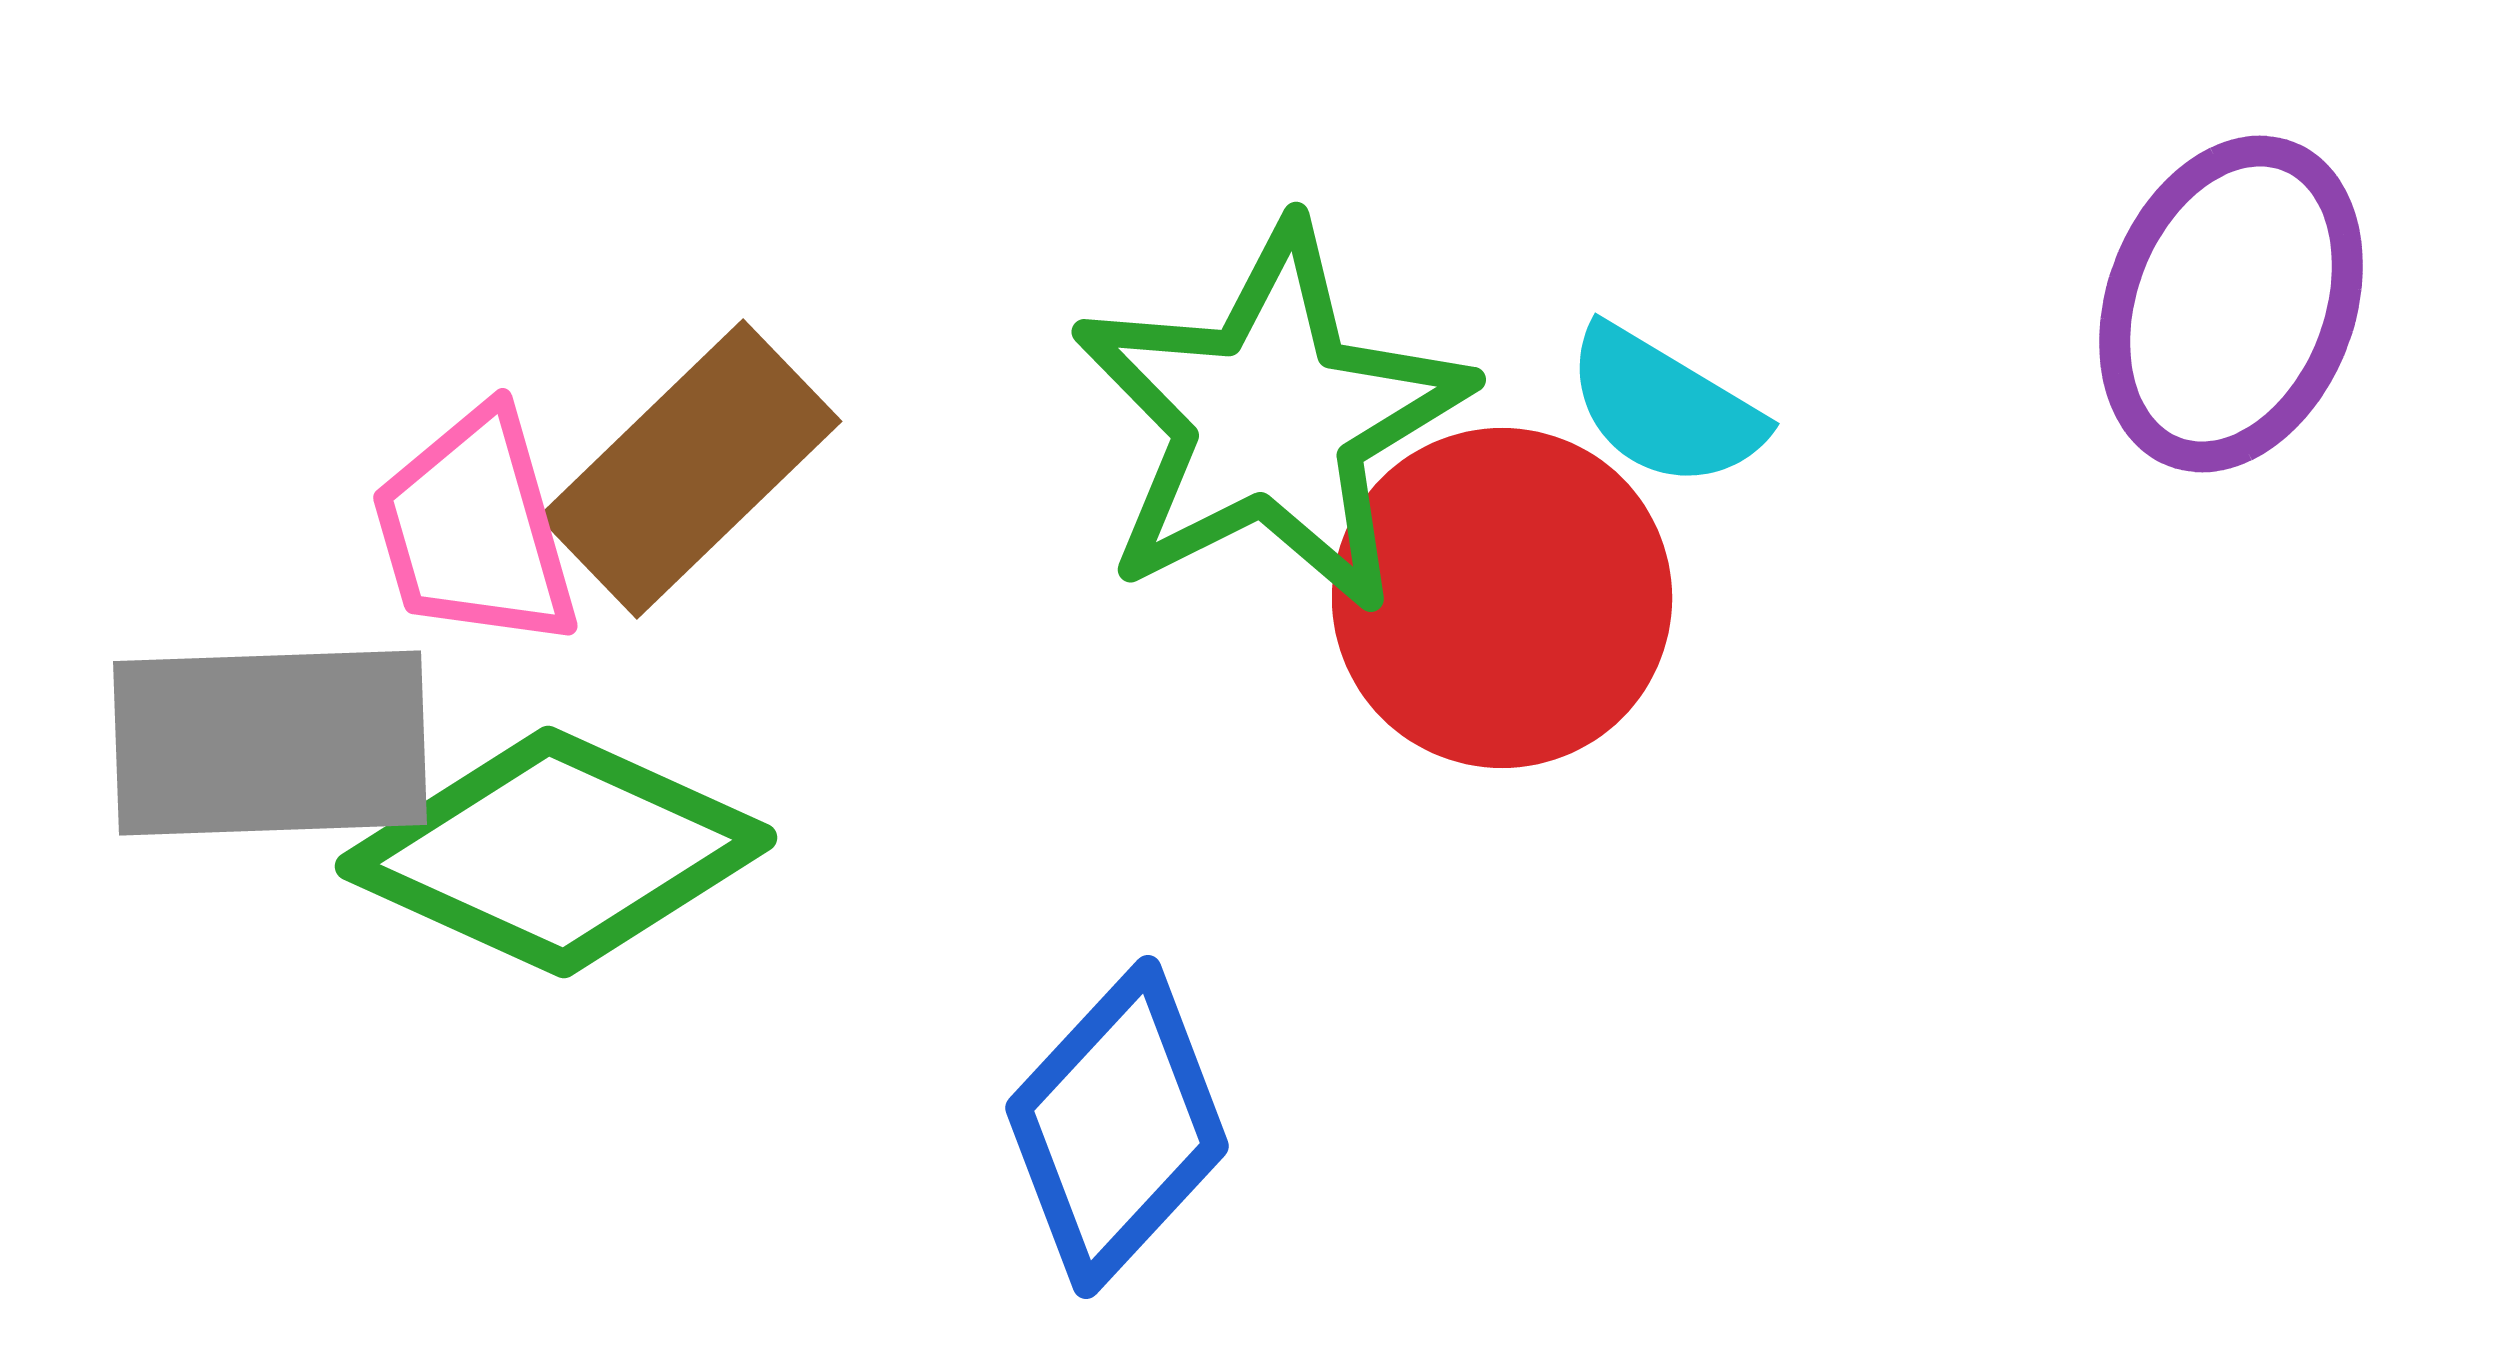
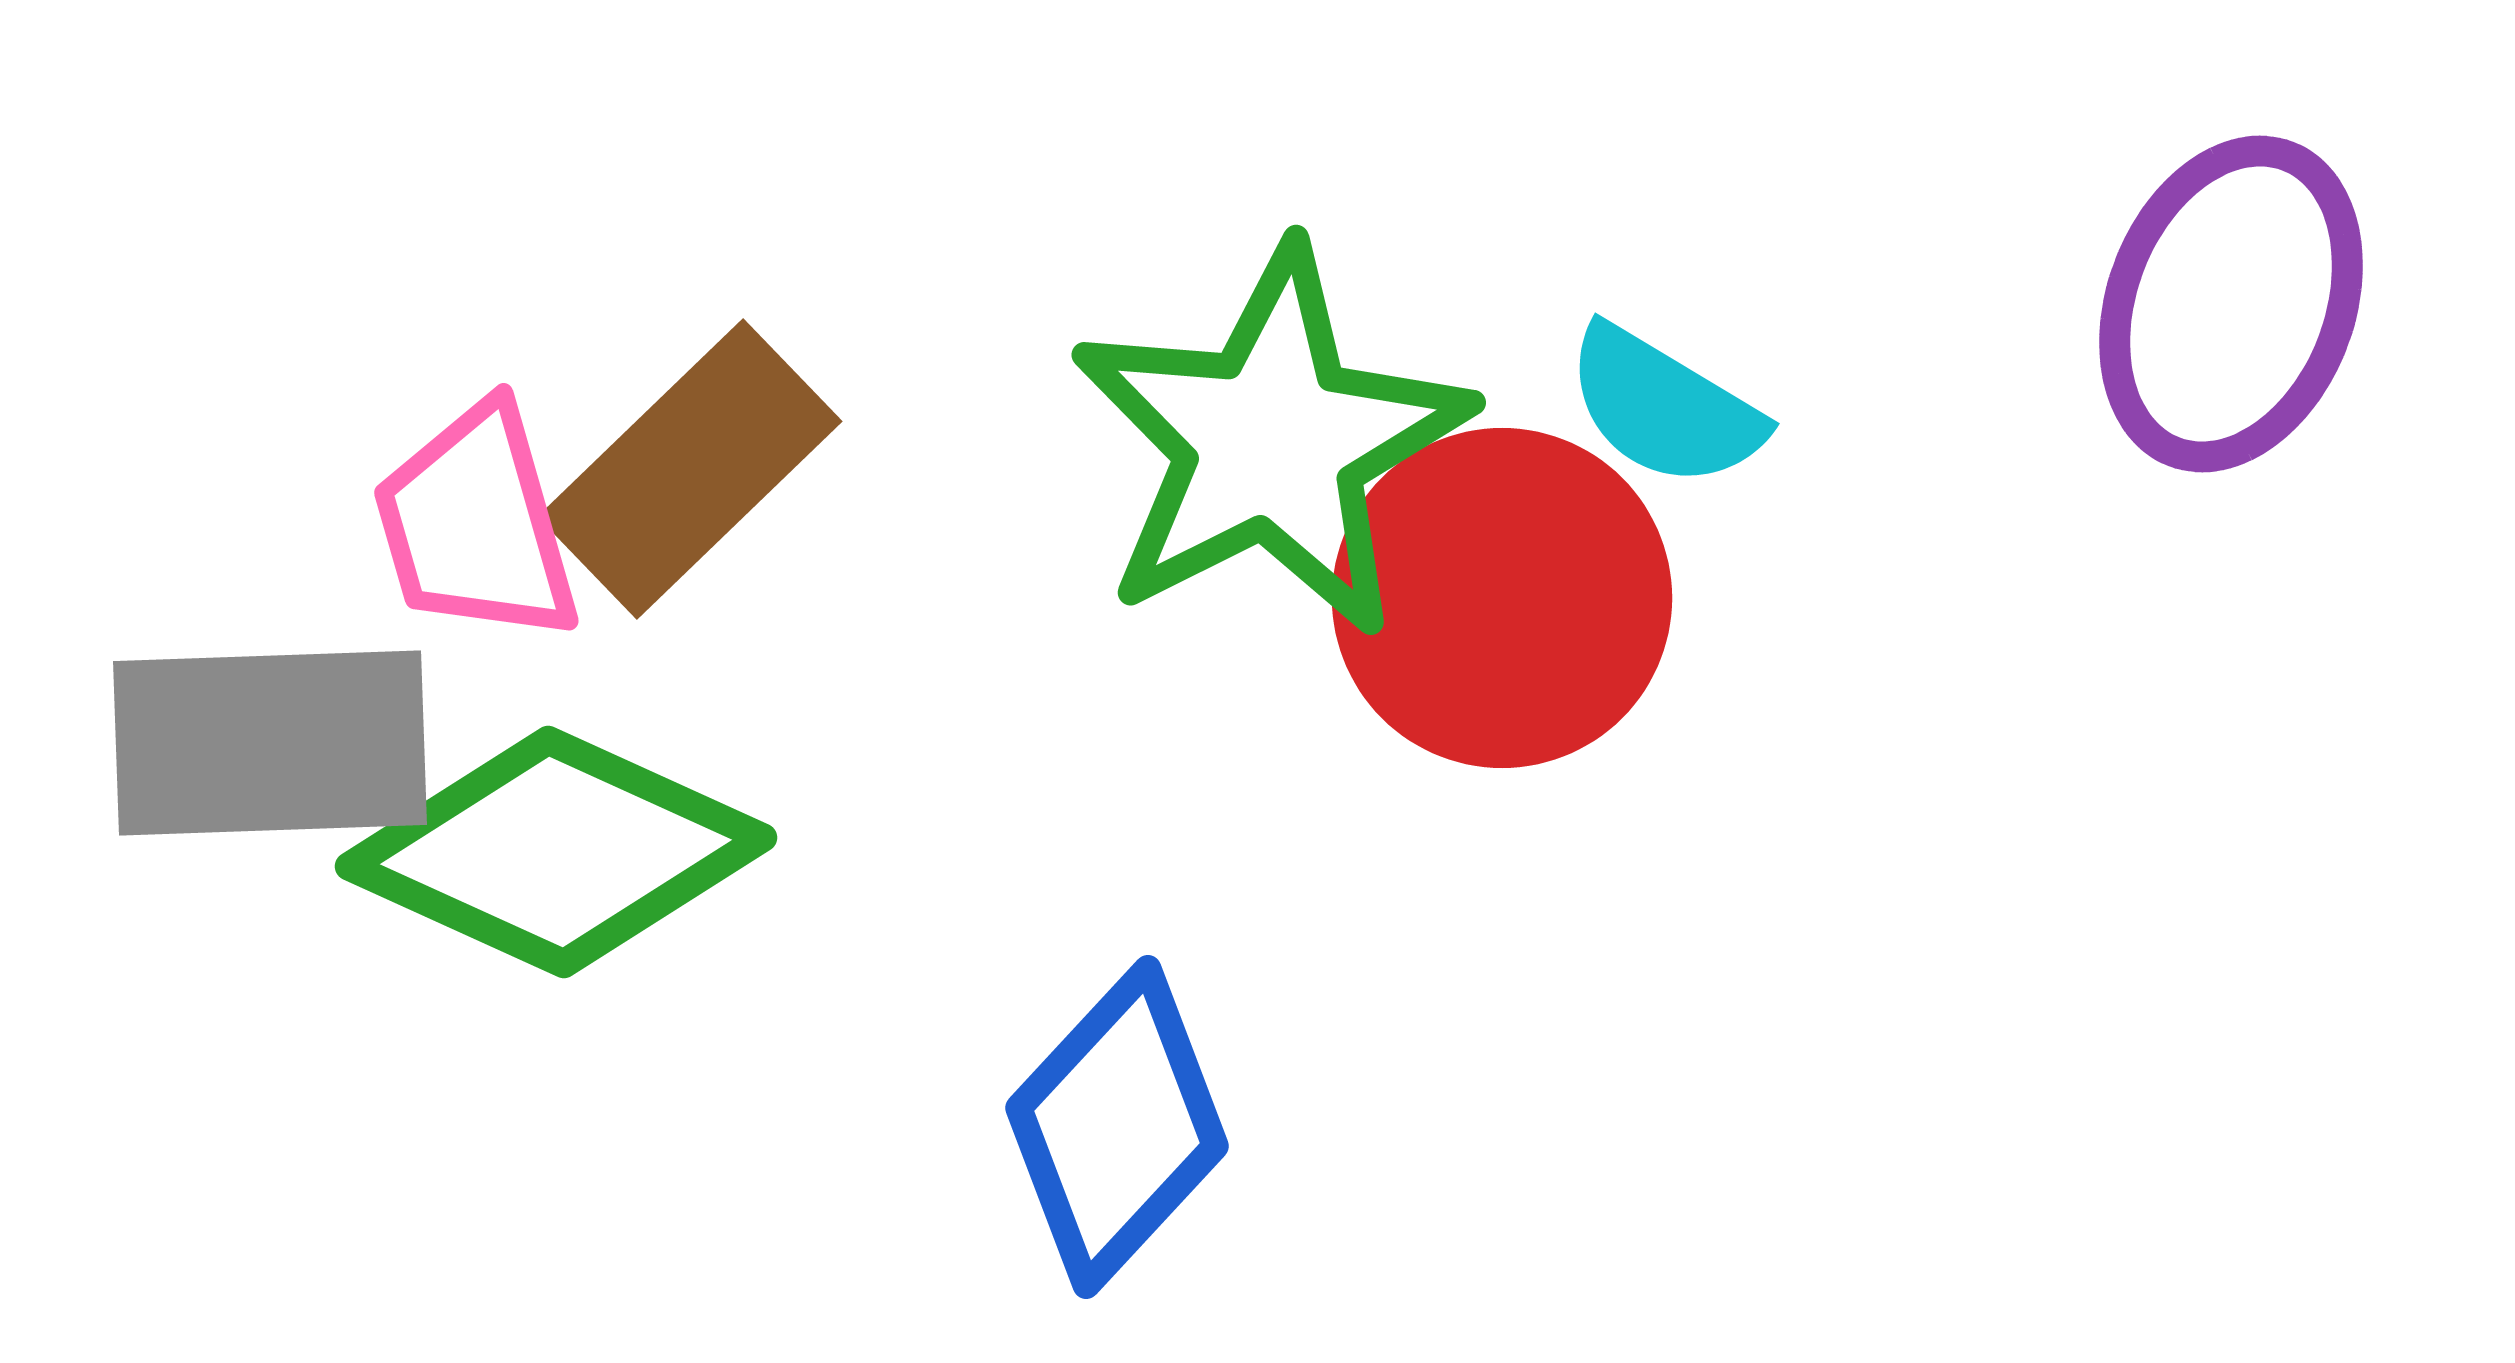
green star: moved 23 px down
pink trapezoid: moved 1 px right, 5 px up
